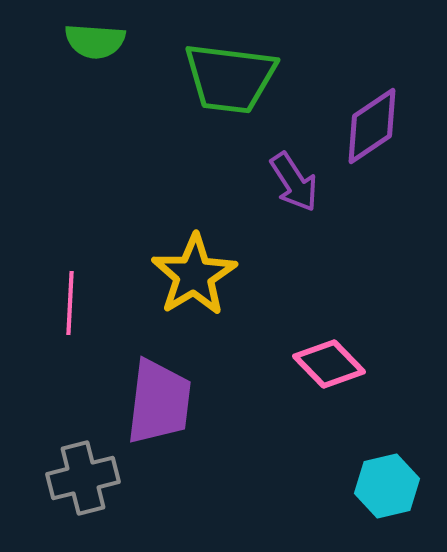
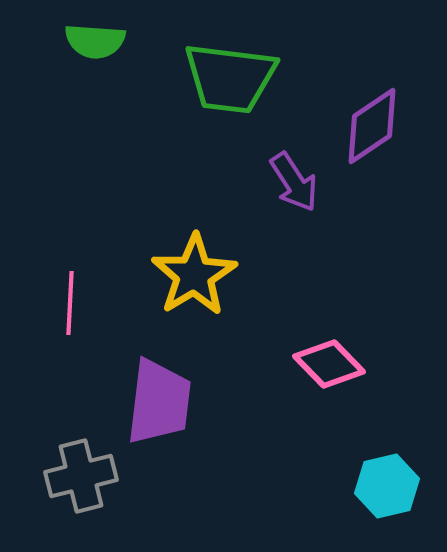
gray cross: moved 2 px left, 2 px up
